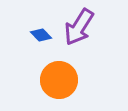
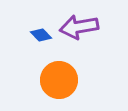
purple arrow: rotated 48 degrees clockwise
